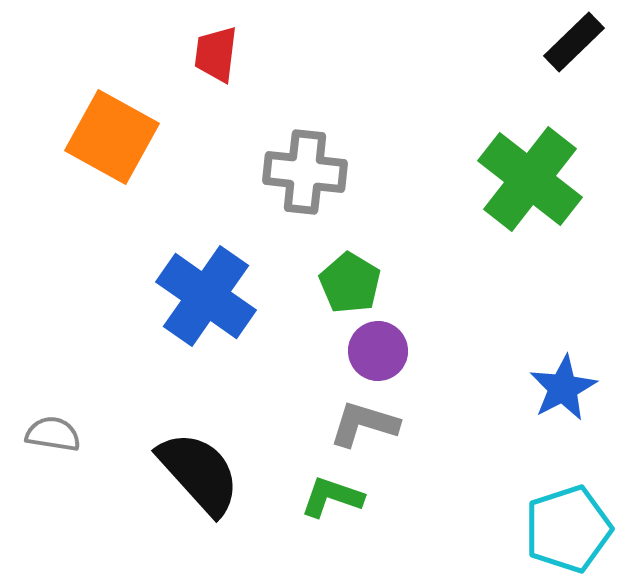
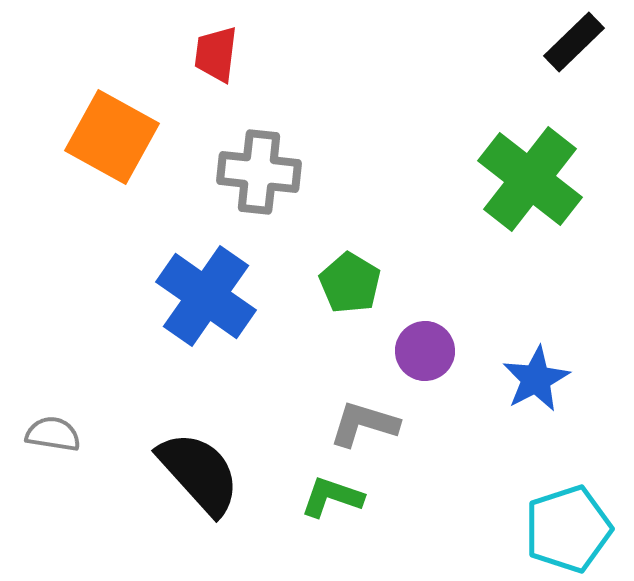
gray cross: moved 46 px left
purple circle: moved 47 px right
blue star: moved 27 px left, 9 px up
